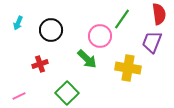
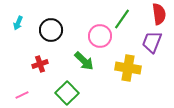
green arrow: moved 3 px left, 2 px down
pink line: moved 3 px right, 1 px up
